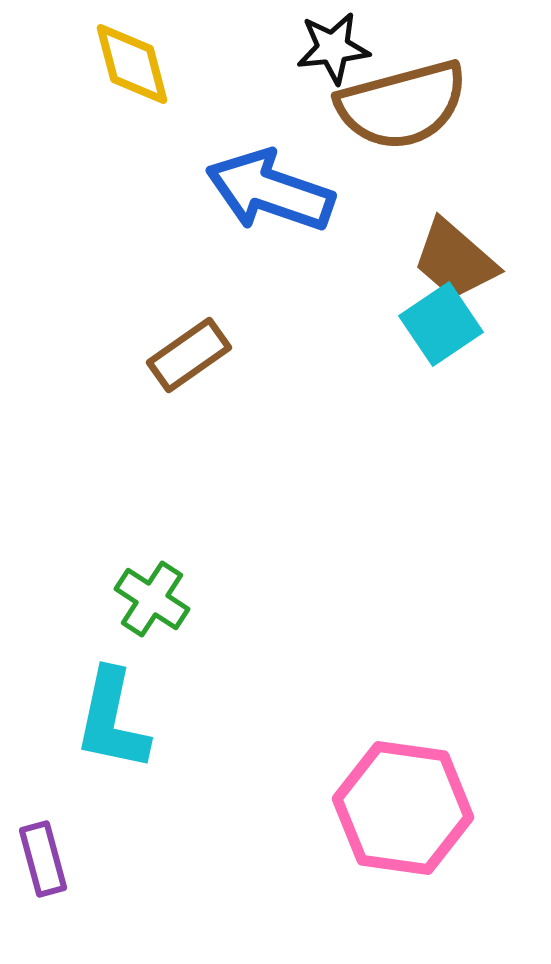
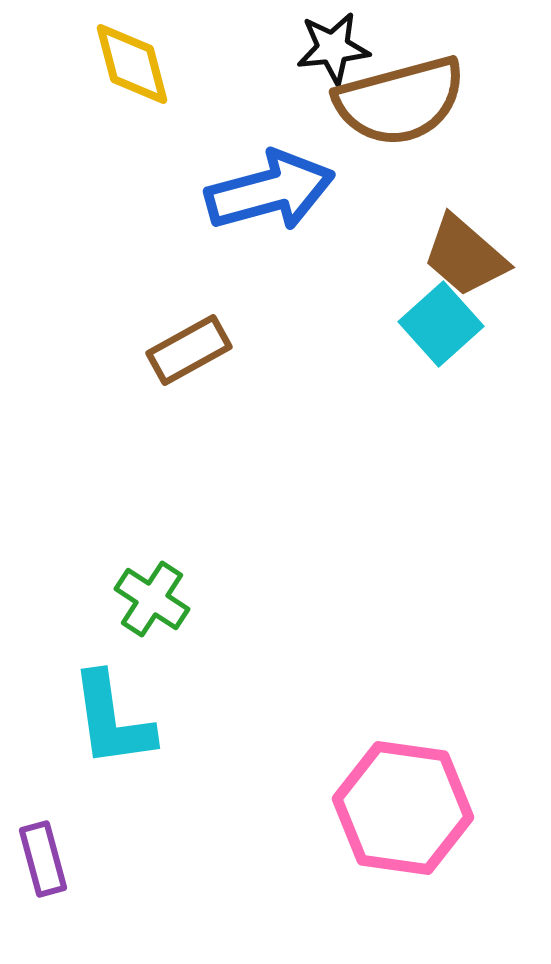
brown semicircle: moved 2 px left, 4 px up
blue arrow: rotated 146 degrees clockwise
brown trapezoid: moved 10 px right, 4 px up
cyan square: rotated 8 degrees counterclockwise
brown rectangle: moved 5 px up; rotated 6 degrees clockwise
cyan L-shape: rotated 20 degrees counterclockwise
